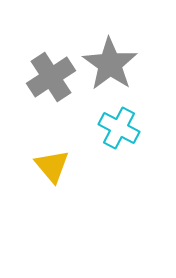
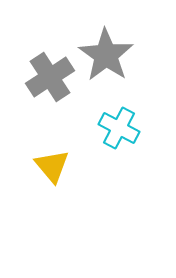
gray star: moved 4 px left, 9 px up
gray cross: moved 1 px left
